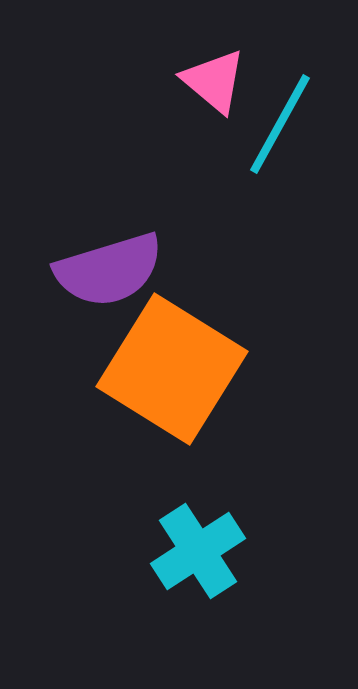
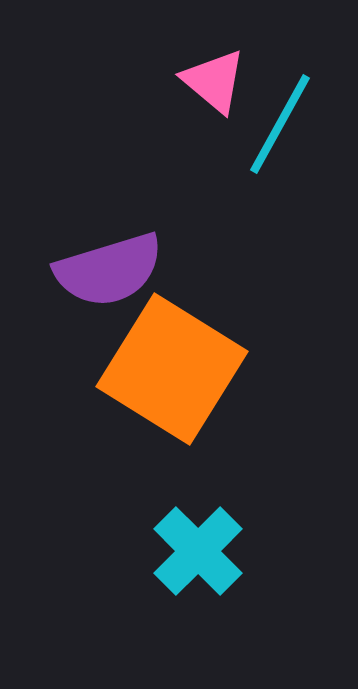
cyan cross: rotated 12 degrees counterclockwise
